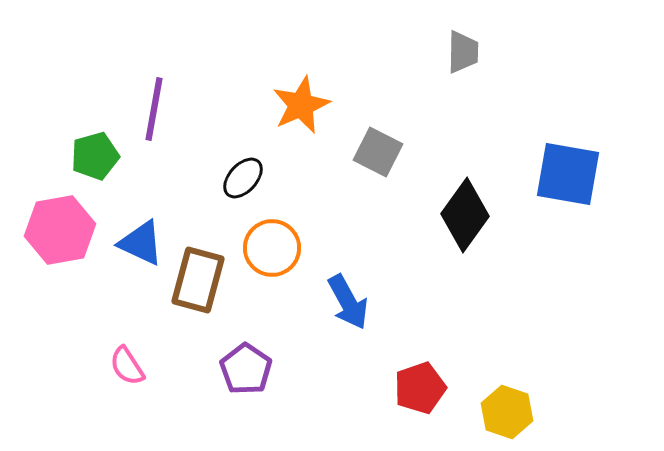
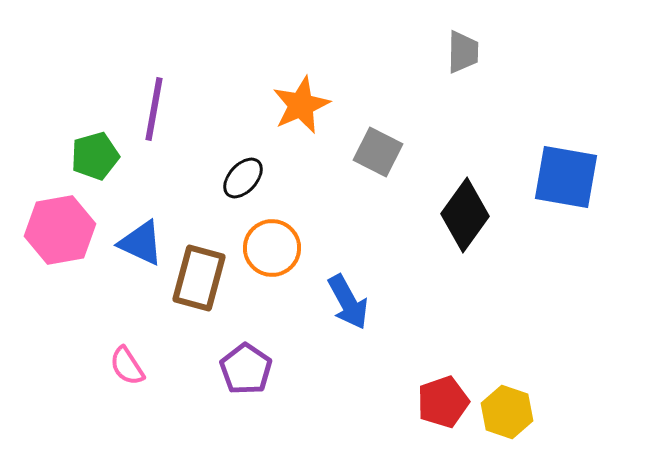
blue square: moved 2 px left, 3 px down
brown rectangle: moved 1 px right, 2 px up
red pentagon: moved 23 px right, 14 px down
